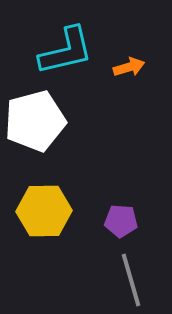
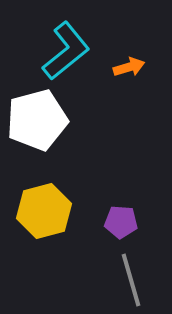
cyan L-shape: rotated 26 degrees counterclockwise
white pentagon: moved 2 px right, 1 px up
yellow hexagon: rotated 14 degrees counterclockwise
purple pentagon: moved 1 px down
